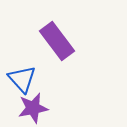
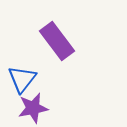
blue triangle: rotated 20 degrees clockwise
